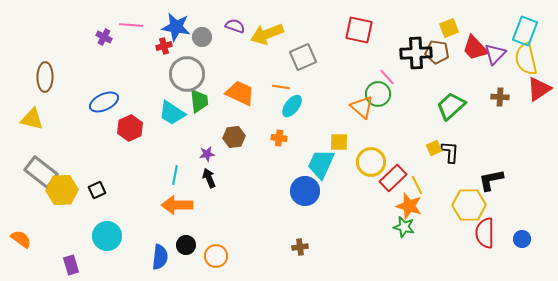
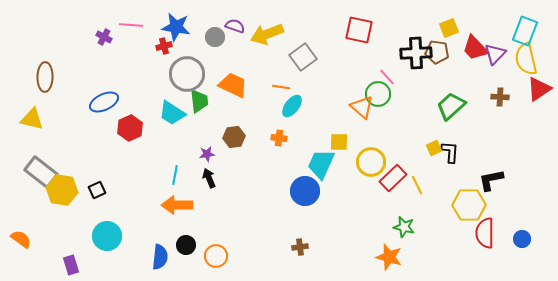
gray circle at (202, 37): moved 13 px right
gray square at (303, 57): rotated 12 degrees counterclockwise
orange trapezoid at (240, 93): moved 7 px left, 8 px up
yellow hexagon at (62, 190): rotated 12 degrees clockwise
orange star at (409, 206): moved 20 px left, 51 px down
